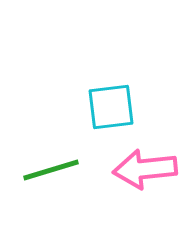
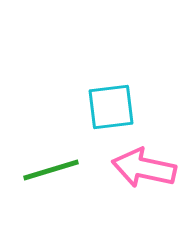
pink arrow: moved 1 px left, 1 px up; rotated 18 degrees clockwise
